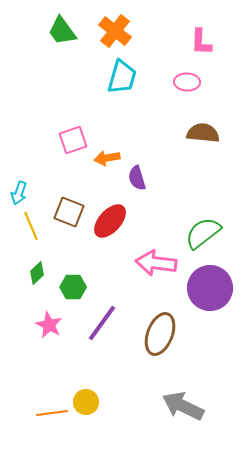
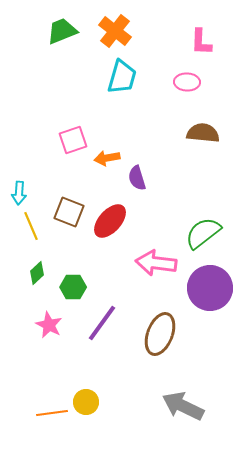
green trapezoid: rotated 104 degrees clockwise
cyan arrow: rotated 15 degrees counterclockwise
